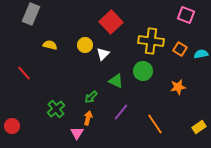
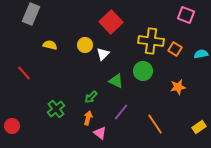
orange square: moved 5 px left
pink triangle: moved 23 px right; rotated 24 degrees counterclockwise
